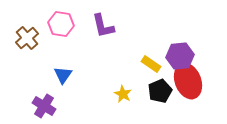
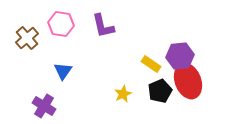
blue triangle: moved 4 px up
yellow star: rotated 18 degrees clockwise
